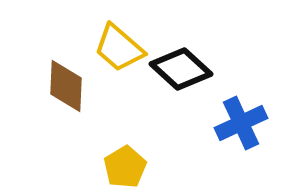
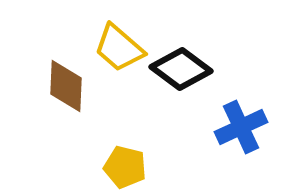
black diamond: rotated 6 degrees counterclockwise
blue cross: moved 4 px down
yellow pentagon: rotated 27 degrees counterclockwise
